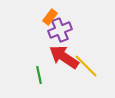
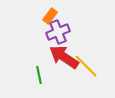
orange rectangle: moved 1 px up
purple cross: moved 2 px left, 2 px down
